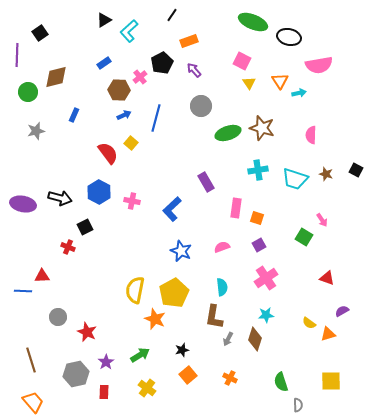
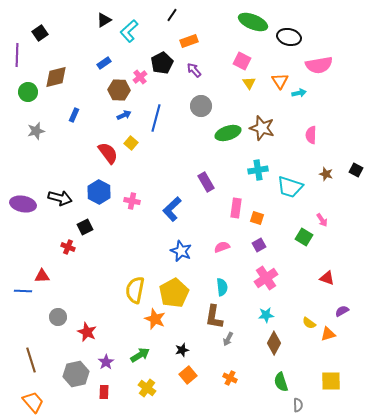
cyan trapezoid at (295, 179): moved 5 px left, 8 px down
brown diamond at (255, 339): moved 19 px right, 4 px down; rotated 10 degrees clockwise
